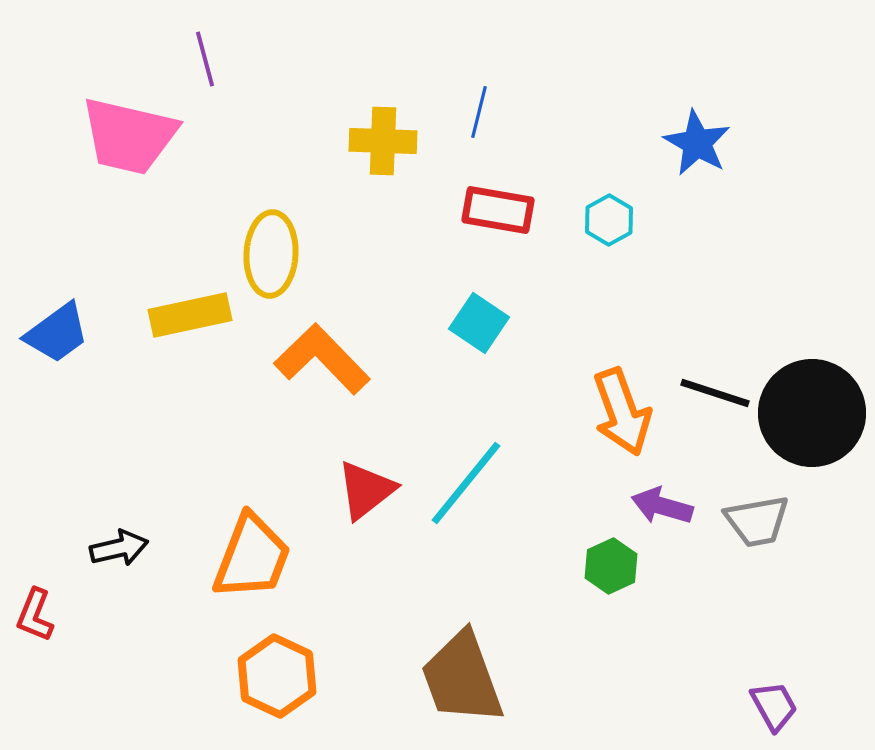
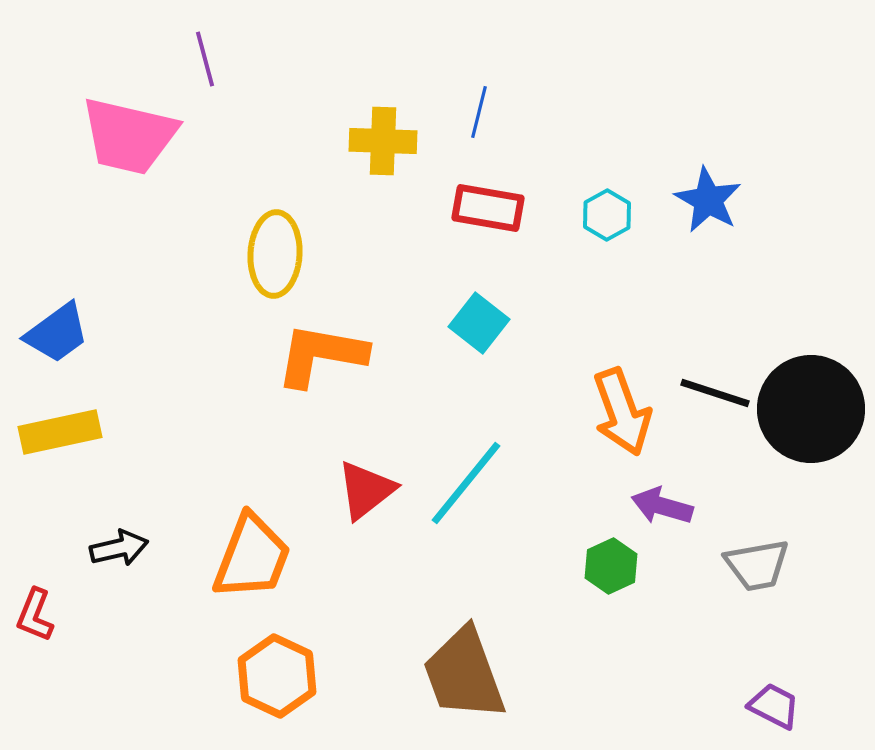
blue star: moved 11 px right, 57 px down
red rectangle: moved 10 px left, 2 px up
cyan hexagon: moved 2 px left, 5 px up
yellow ellipse: moved 4 px right
yellow rectangle: moved 130 px left, 117 px down
cyan square: rotated 4 degrees clockwise
orange L-shape: moved 1 px left, 4 px up; rotated 36 degrees counterclockwise
black circle: moved 1 px left, 4 px up
gray trapezoid: moved 44 px down
brown trapezoid: moved 2 px right, 4 px up
purple trapezoid: rotated 34 degrees counterclockwise
